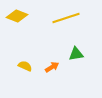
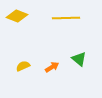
yellow line: rotated 16 degrees clockwise
green triangle: moved 3 px right, 5 px down; rotated 49 degrees clockwise
yellow semicircle: moved 2 px left; rotated 48 degrees counterclockwise
